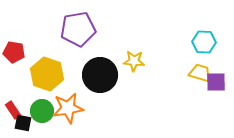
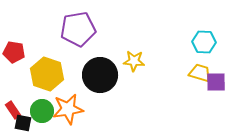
orange star: moved 1 px down
